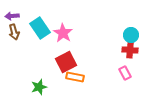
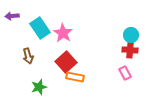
brown arrow: moved 14 px right, 24 px down
red square: rotated 15 degrees counterclockwise
